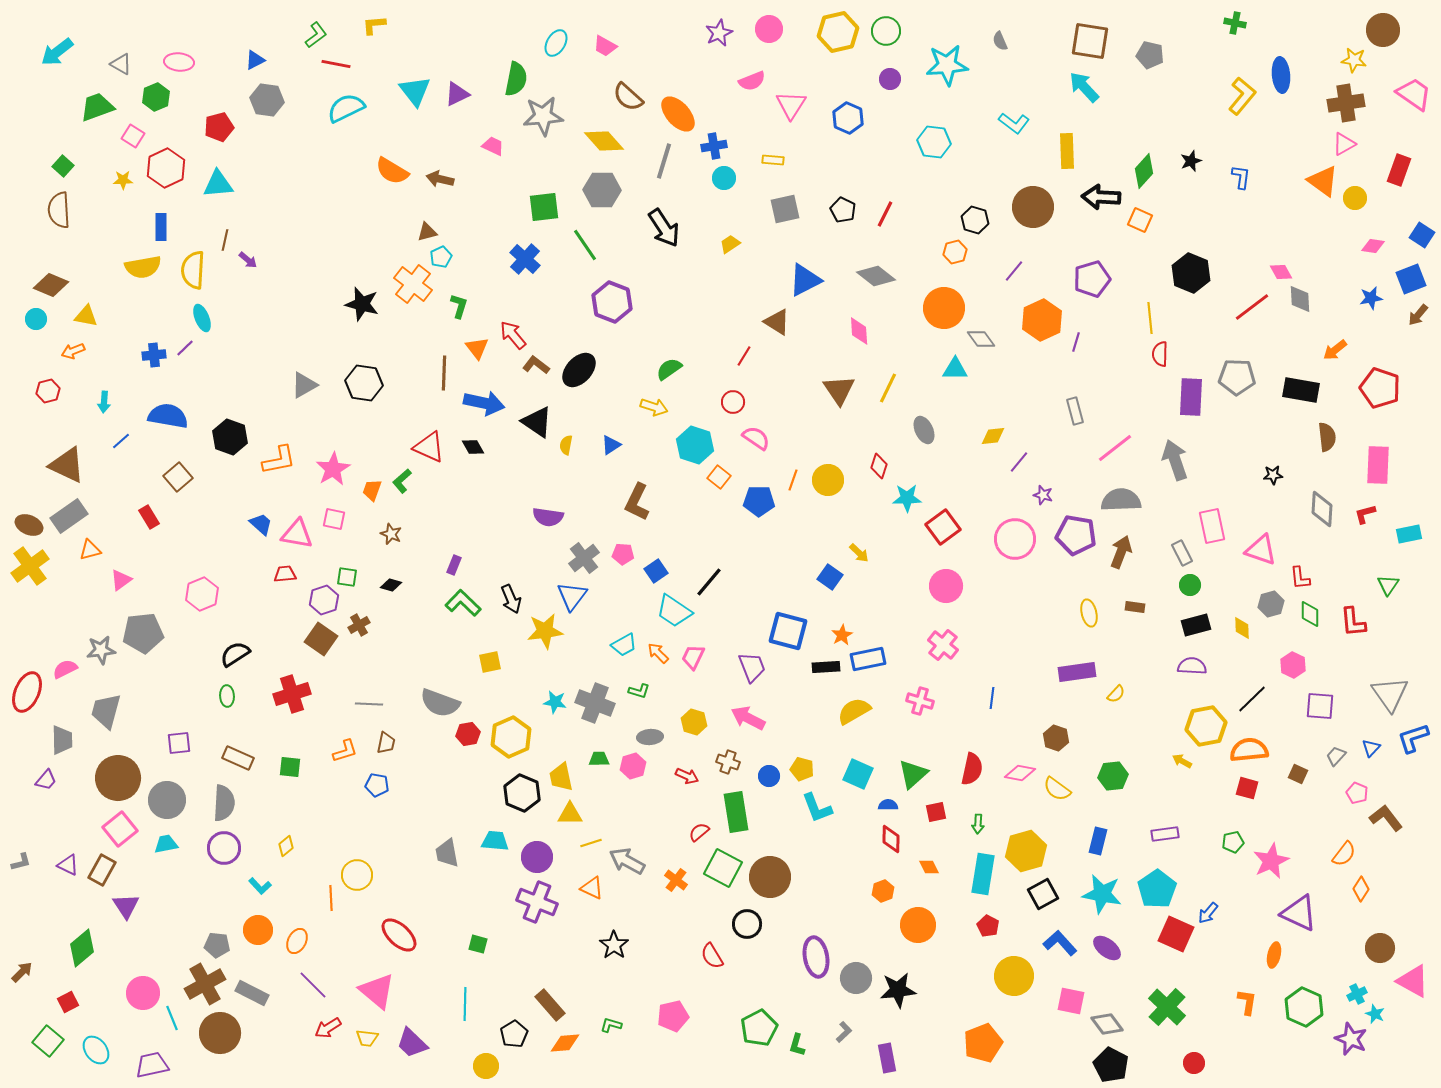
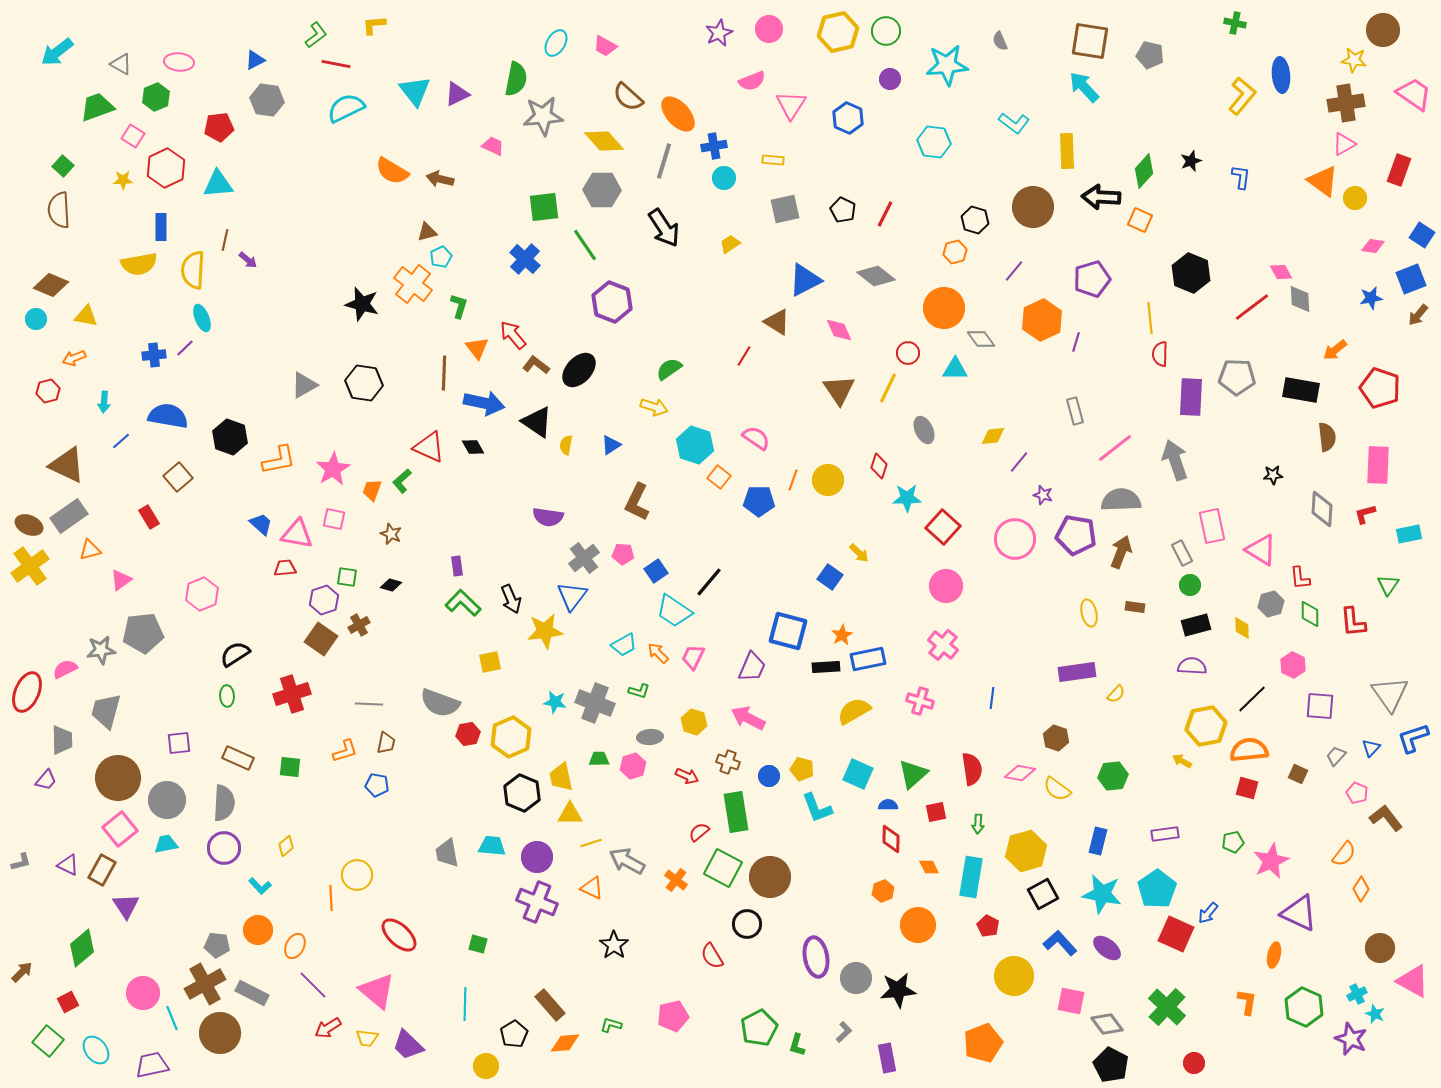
red pentagon at (219, 127): rotated 8 degrees clockwise
yellow semicircle at (143, 267): moved 4 px left, 3 px up
pink diamond at (859, 331): moved 20 px left, 1 px up; rotated 20 degrees counterclockwise
orange arrow at (73, 351): moved 1 px right, 7 px down
red circle at (733, 402): moved 175 px right, 49 px up
red square at (943, 527): rotated 12 degrees counterclockwise
pink triangle at (1261, 550): rotated 12 degrees clockwise
purple rectangle at (454, 565): moved 3 px right, 1 px down; rotated 30 degrees counterclockwise
red trapezoid at (285, 574): moved 6 px up
purple trapezoid at (752, 667): rotated 44 degrees clockwise
red semicircle at (972, 769): rotated 20 degrees counterclockwise
cyan trapezoid at (495, 841): moved 3 px left, 5 px down
cyan rectangle at (983, 874): moved 12 px left, 3 px down
orange ellipse at (297, 941): moved 2 px left, 5 px down
purple trapezoid at (412, 1043): moved 4 px left, 2 px down
